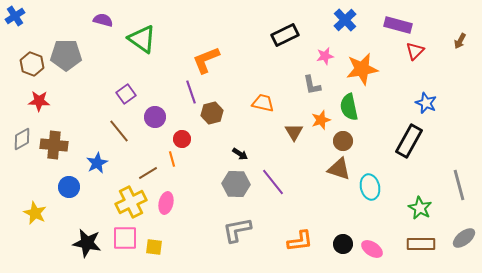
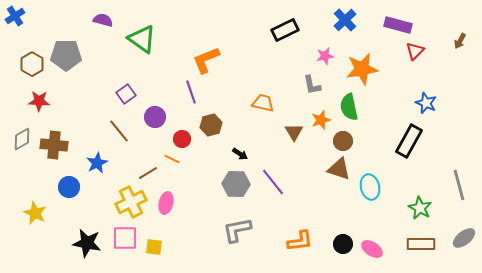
black rectangle at (285, 35): moved 5 px up
brown hexagon at (32, 64): rotated 10 degrees clockwise
brown hexagon at (212, 113): moved 1 px left, 12 px down
orange line at (172, 159): rotated 49 degrees counterclockwise
